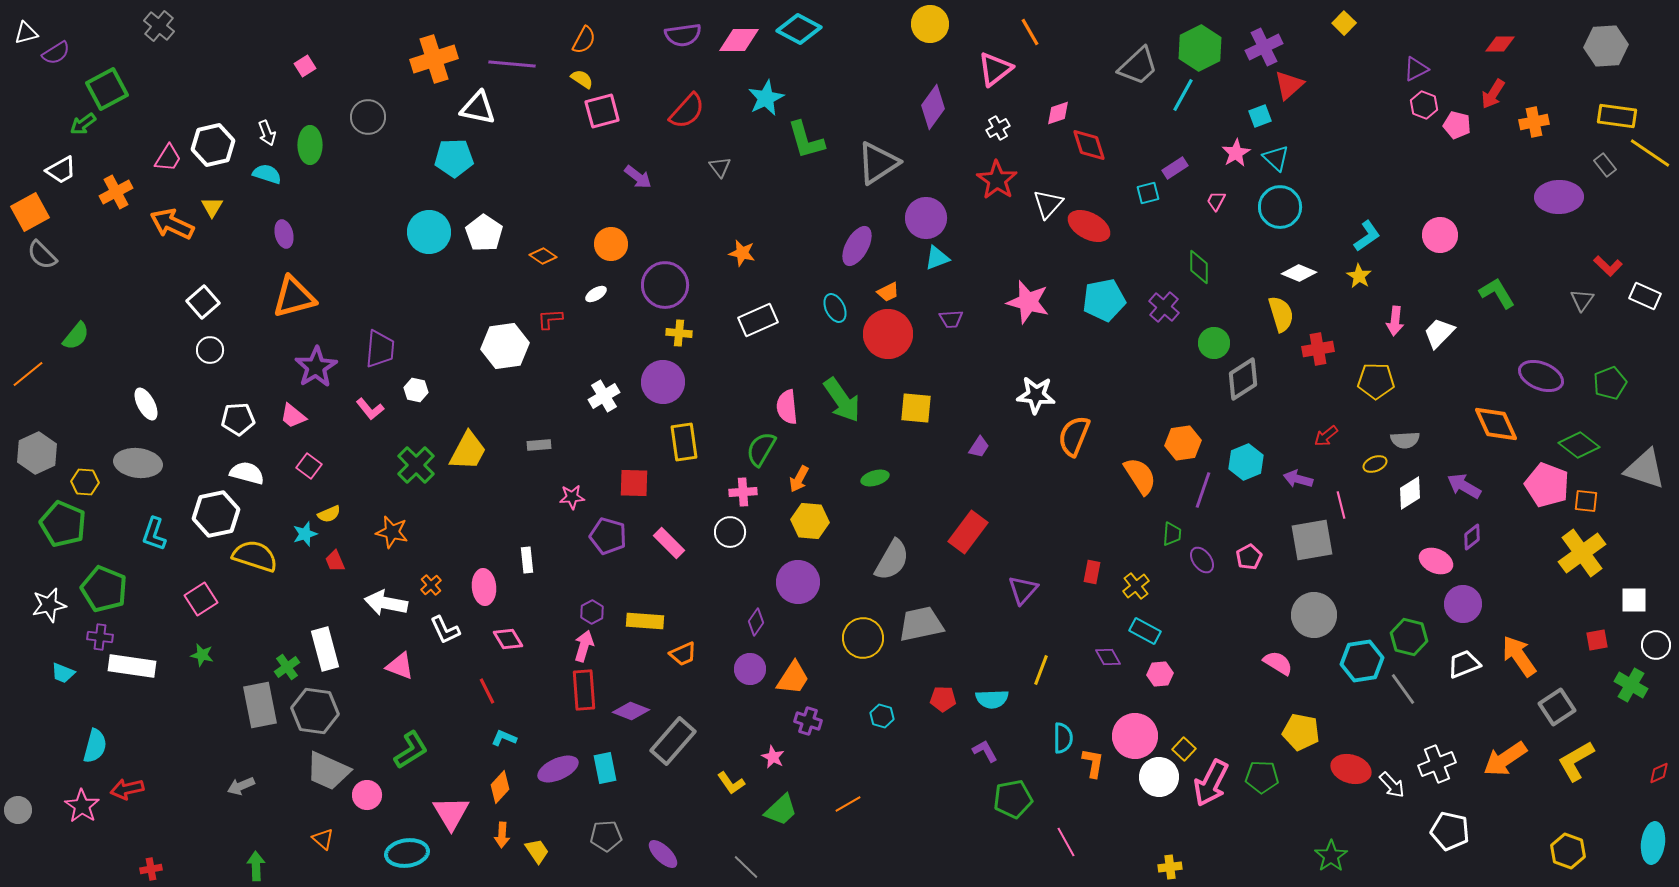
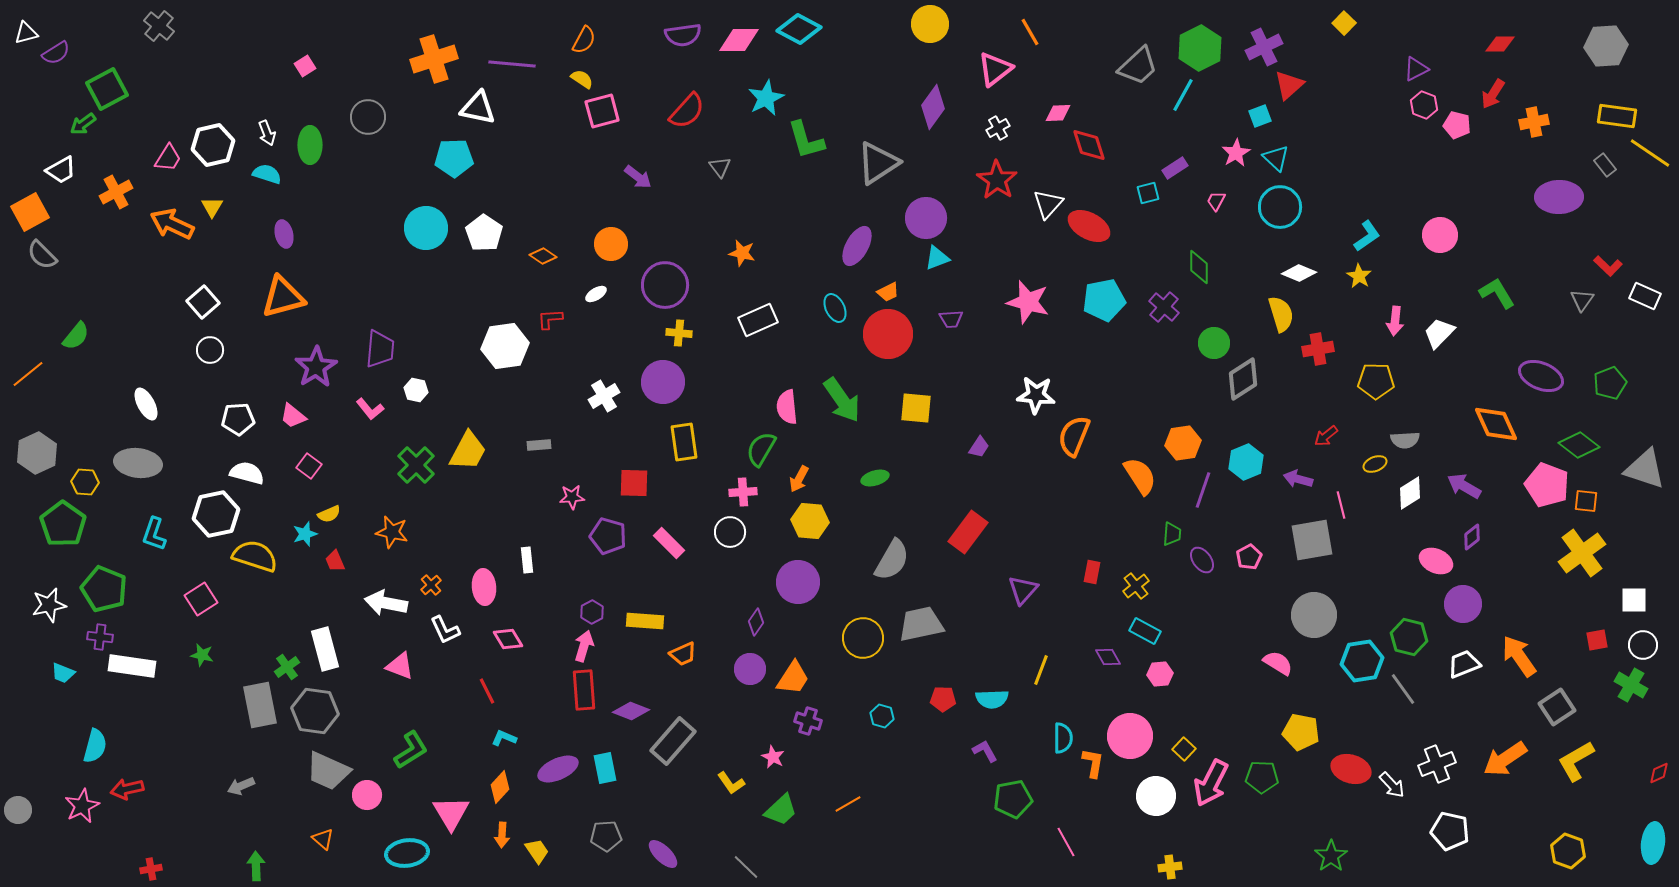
pink diamond at (1058, 113): rotated 16 degrees clockwise
cyan circle at (429, 232): moved 3 px left, 4 px up
orange triangle at (294, 297): moved 11 px left
green pentagon at (63, 524): rotated 12 degrees clockwise
white circle at (1656, 645): moved 13 px left
pink circle at (1135, 736): moved 5 px left
white circle at (1159, 777): moved 3 px left, 19 px down
pink star at (82, 806): rotated 12 degrees clockwise
